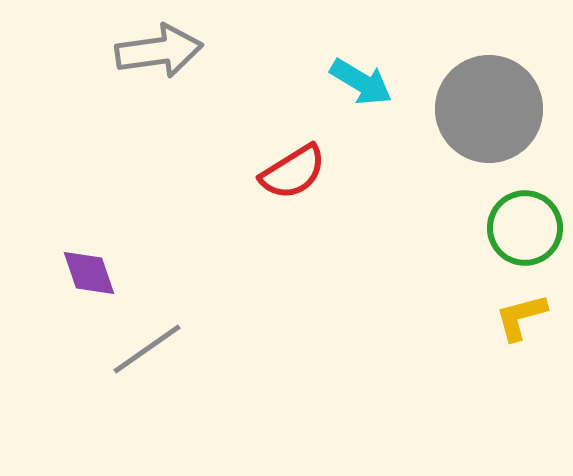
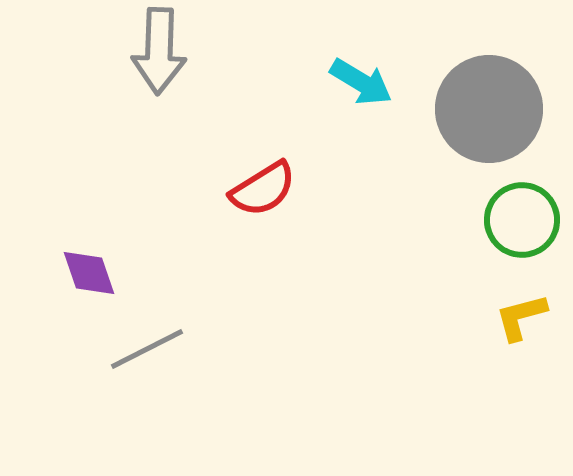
gray arrow: rotated 100 degrees clockwise
red semicircle: moved 30 px left, 17 px down
green circle: moved 3 px left, 8 px up
gray line: rotated 8 degrees clockwise
